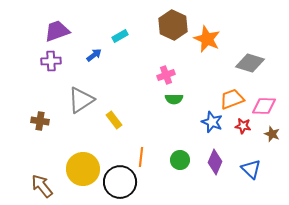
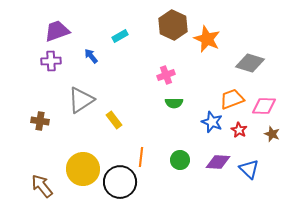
blue arrow: moved 3 px left, 1 px down; rotated 91 degrees counterclockwise
green semicircle: moved 4 px down
red star: moved 4 px left, 4 px down; rotated 21 degrees clockwise
purple diamond: moved 3 px right; rotated 70 degrees clockwise
blue triangle: moved 2 px left
